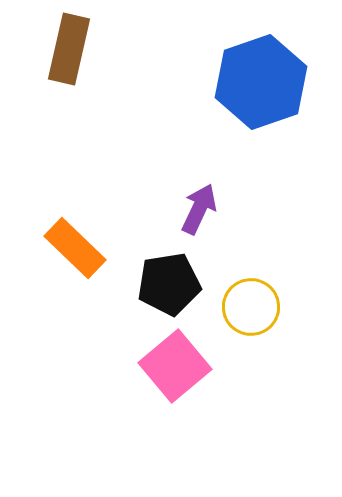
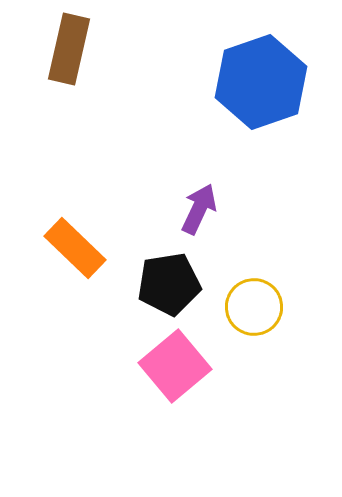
yellow circle: moved 3 px right
